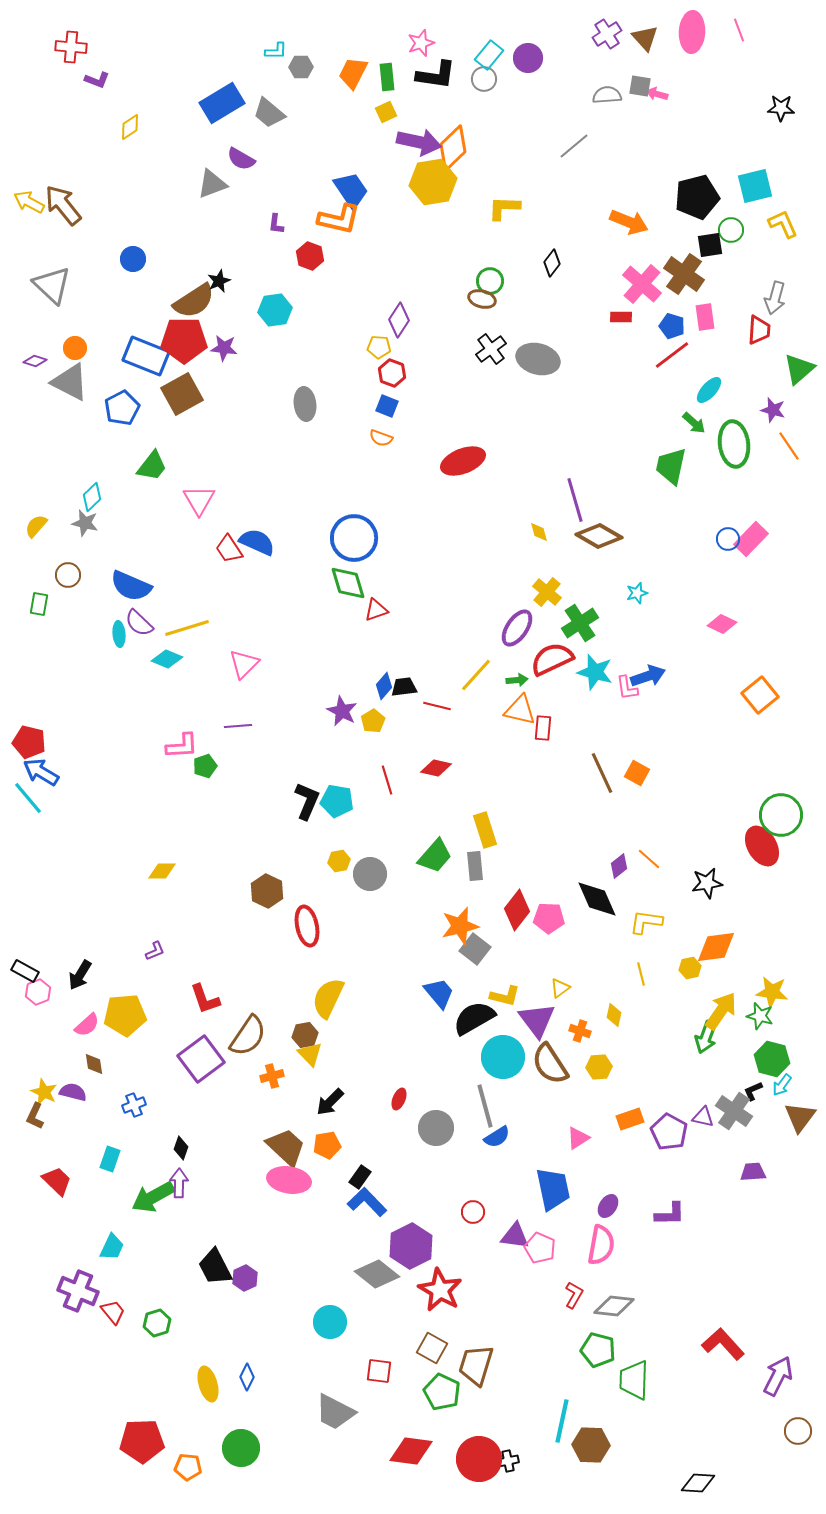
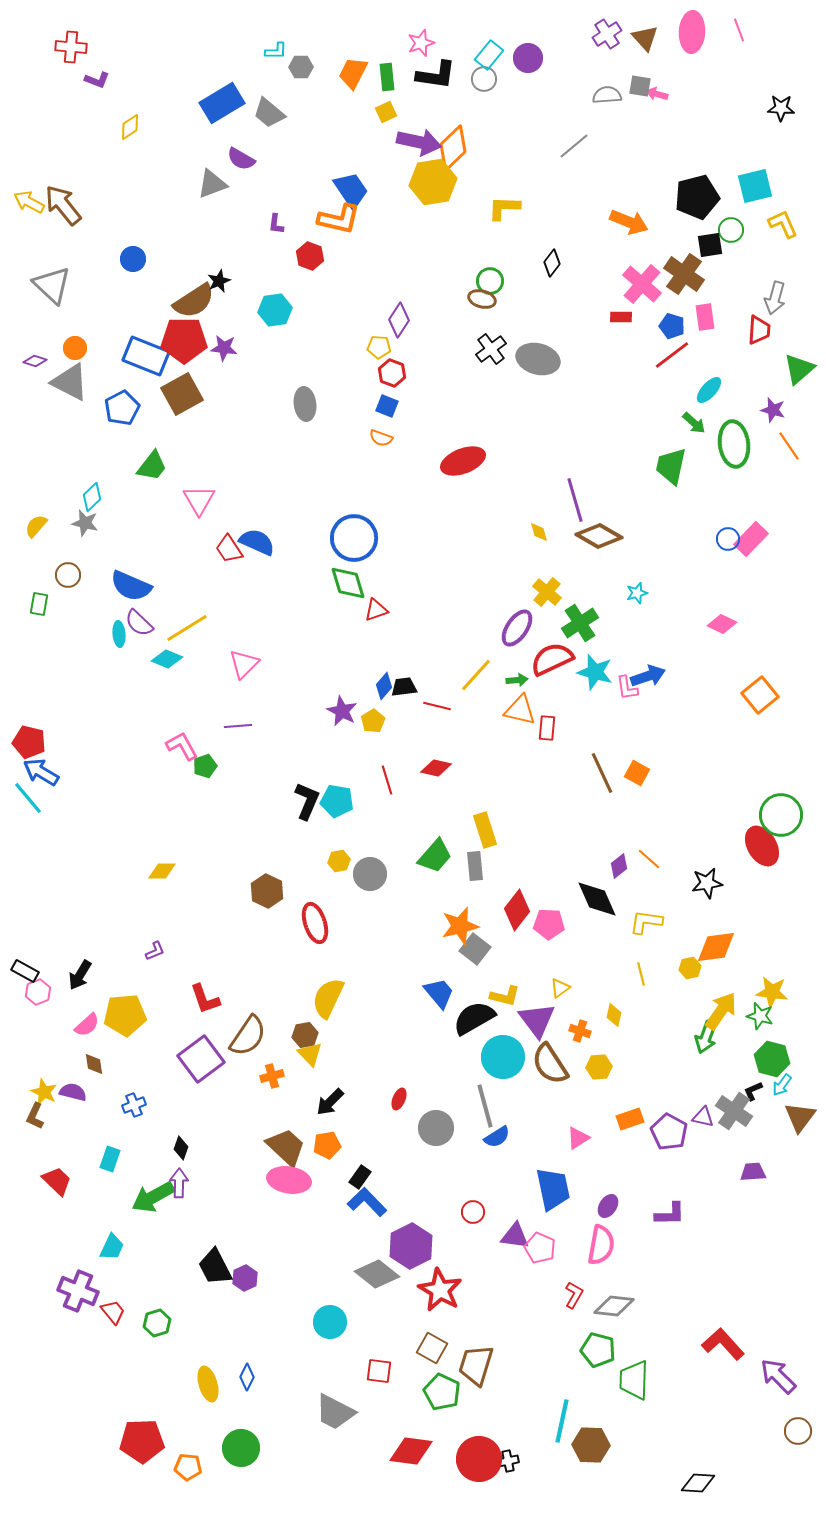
yellow line at (187, 628): rotated 15 degrees counterclockwise
red rectangle at (543, 728): moved 4 px right
pink L-shape at (182, 746): rotated 116 degrees counterclockwise
pink pentagon at (549, 918): moved 6 px down
red ellipse at (307, 926): moved 8 px right, 3 px up; rotated 6 degrees counterclockwise
purple arrow at (778, 1376): rotated 72 degrees counterclockwise
